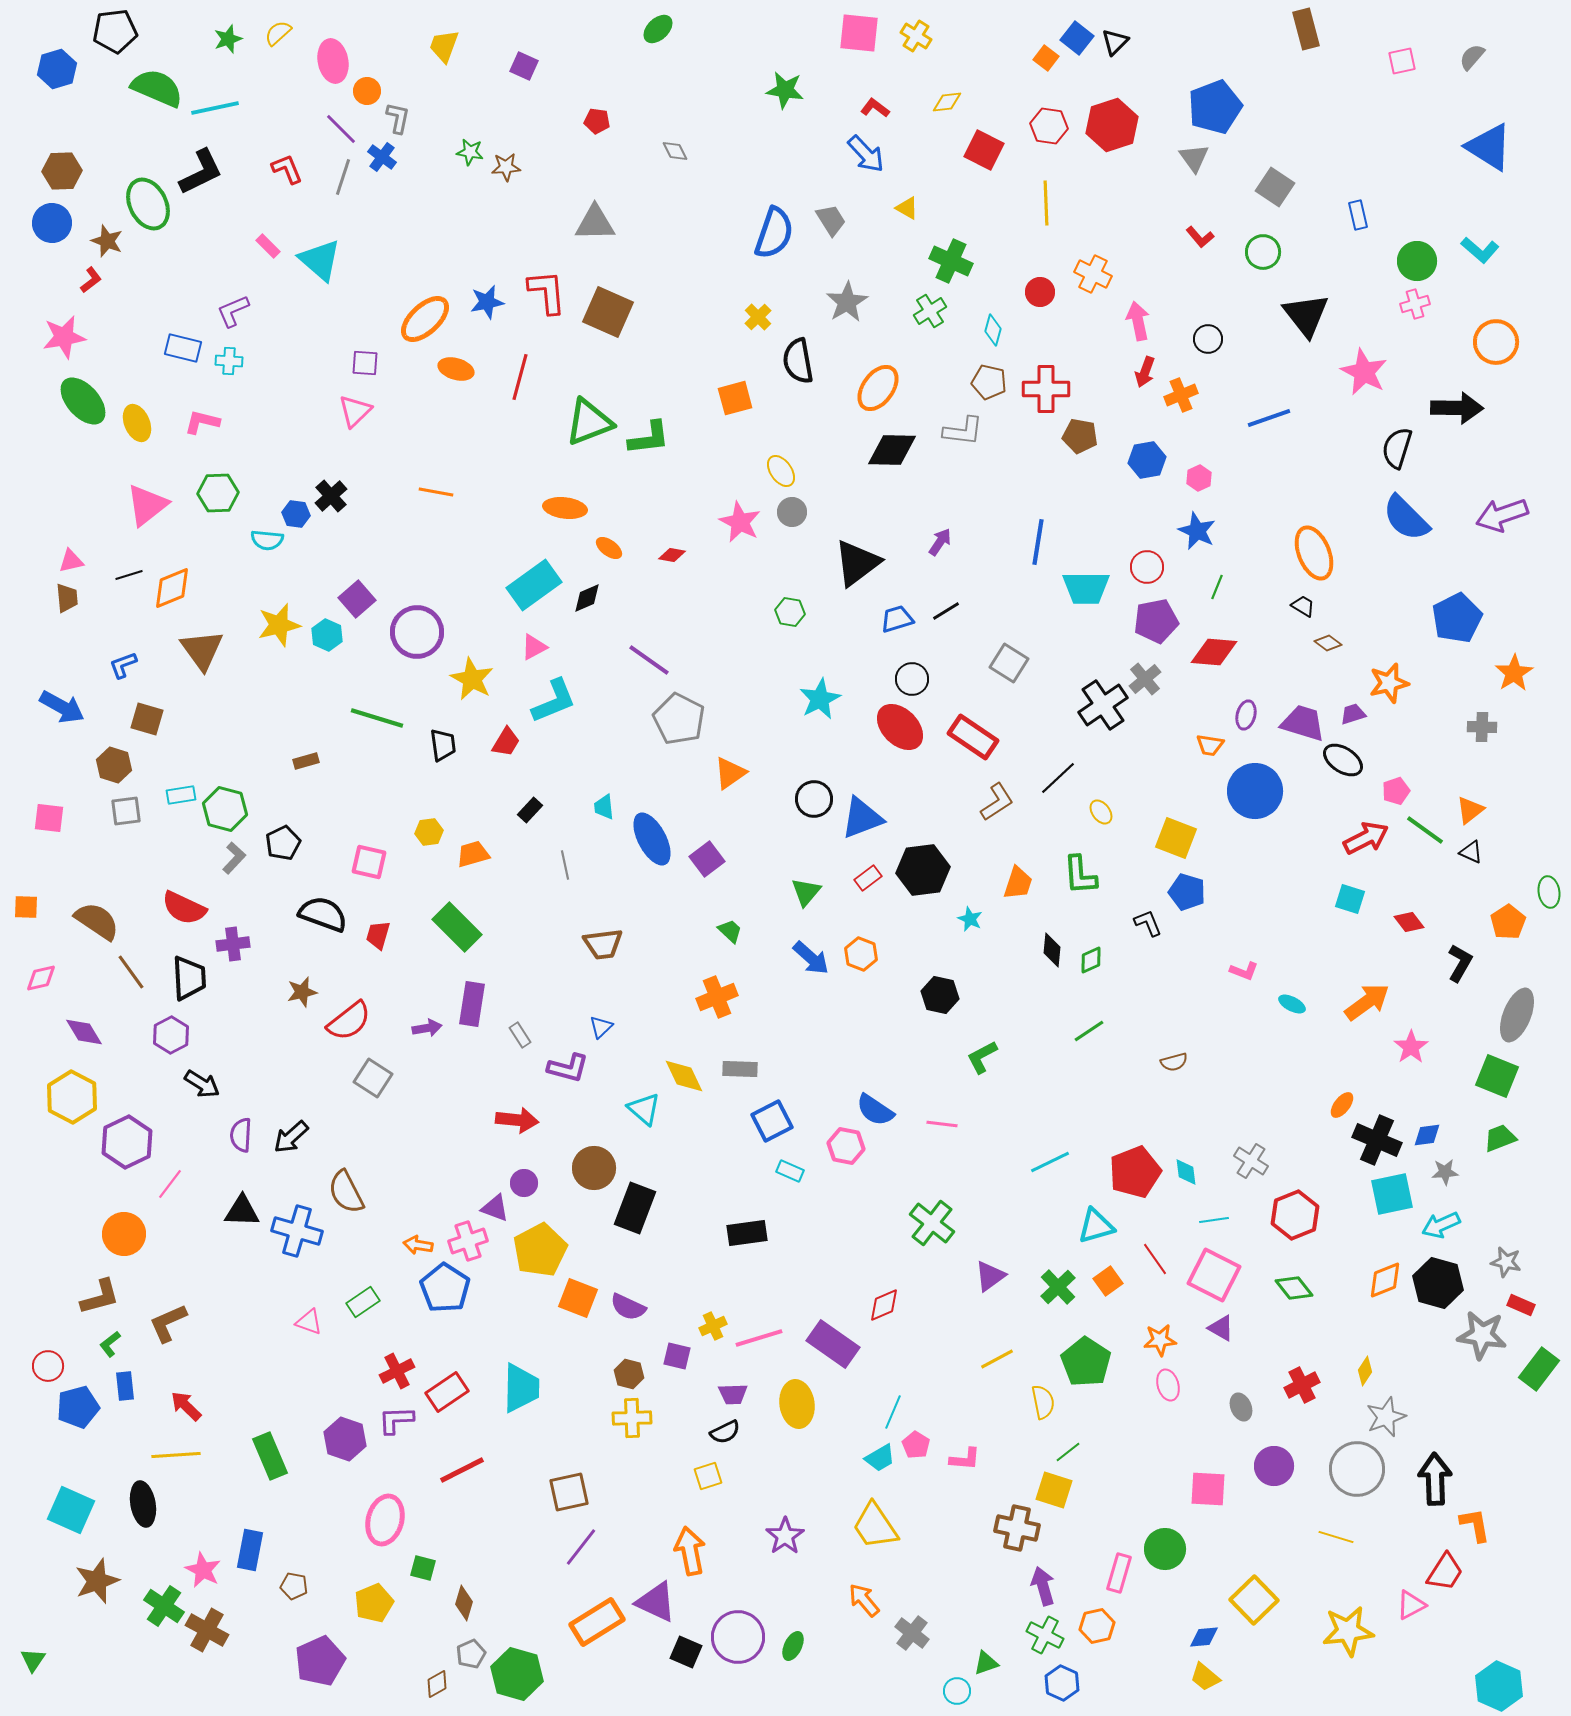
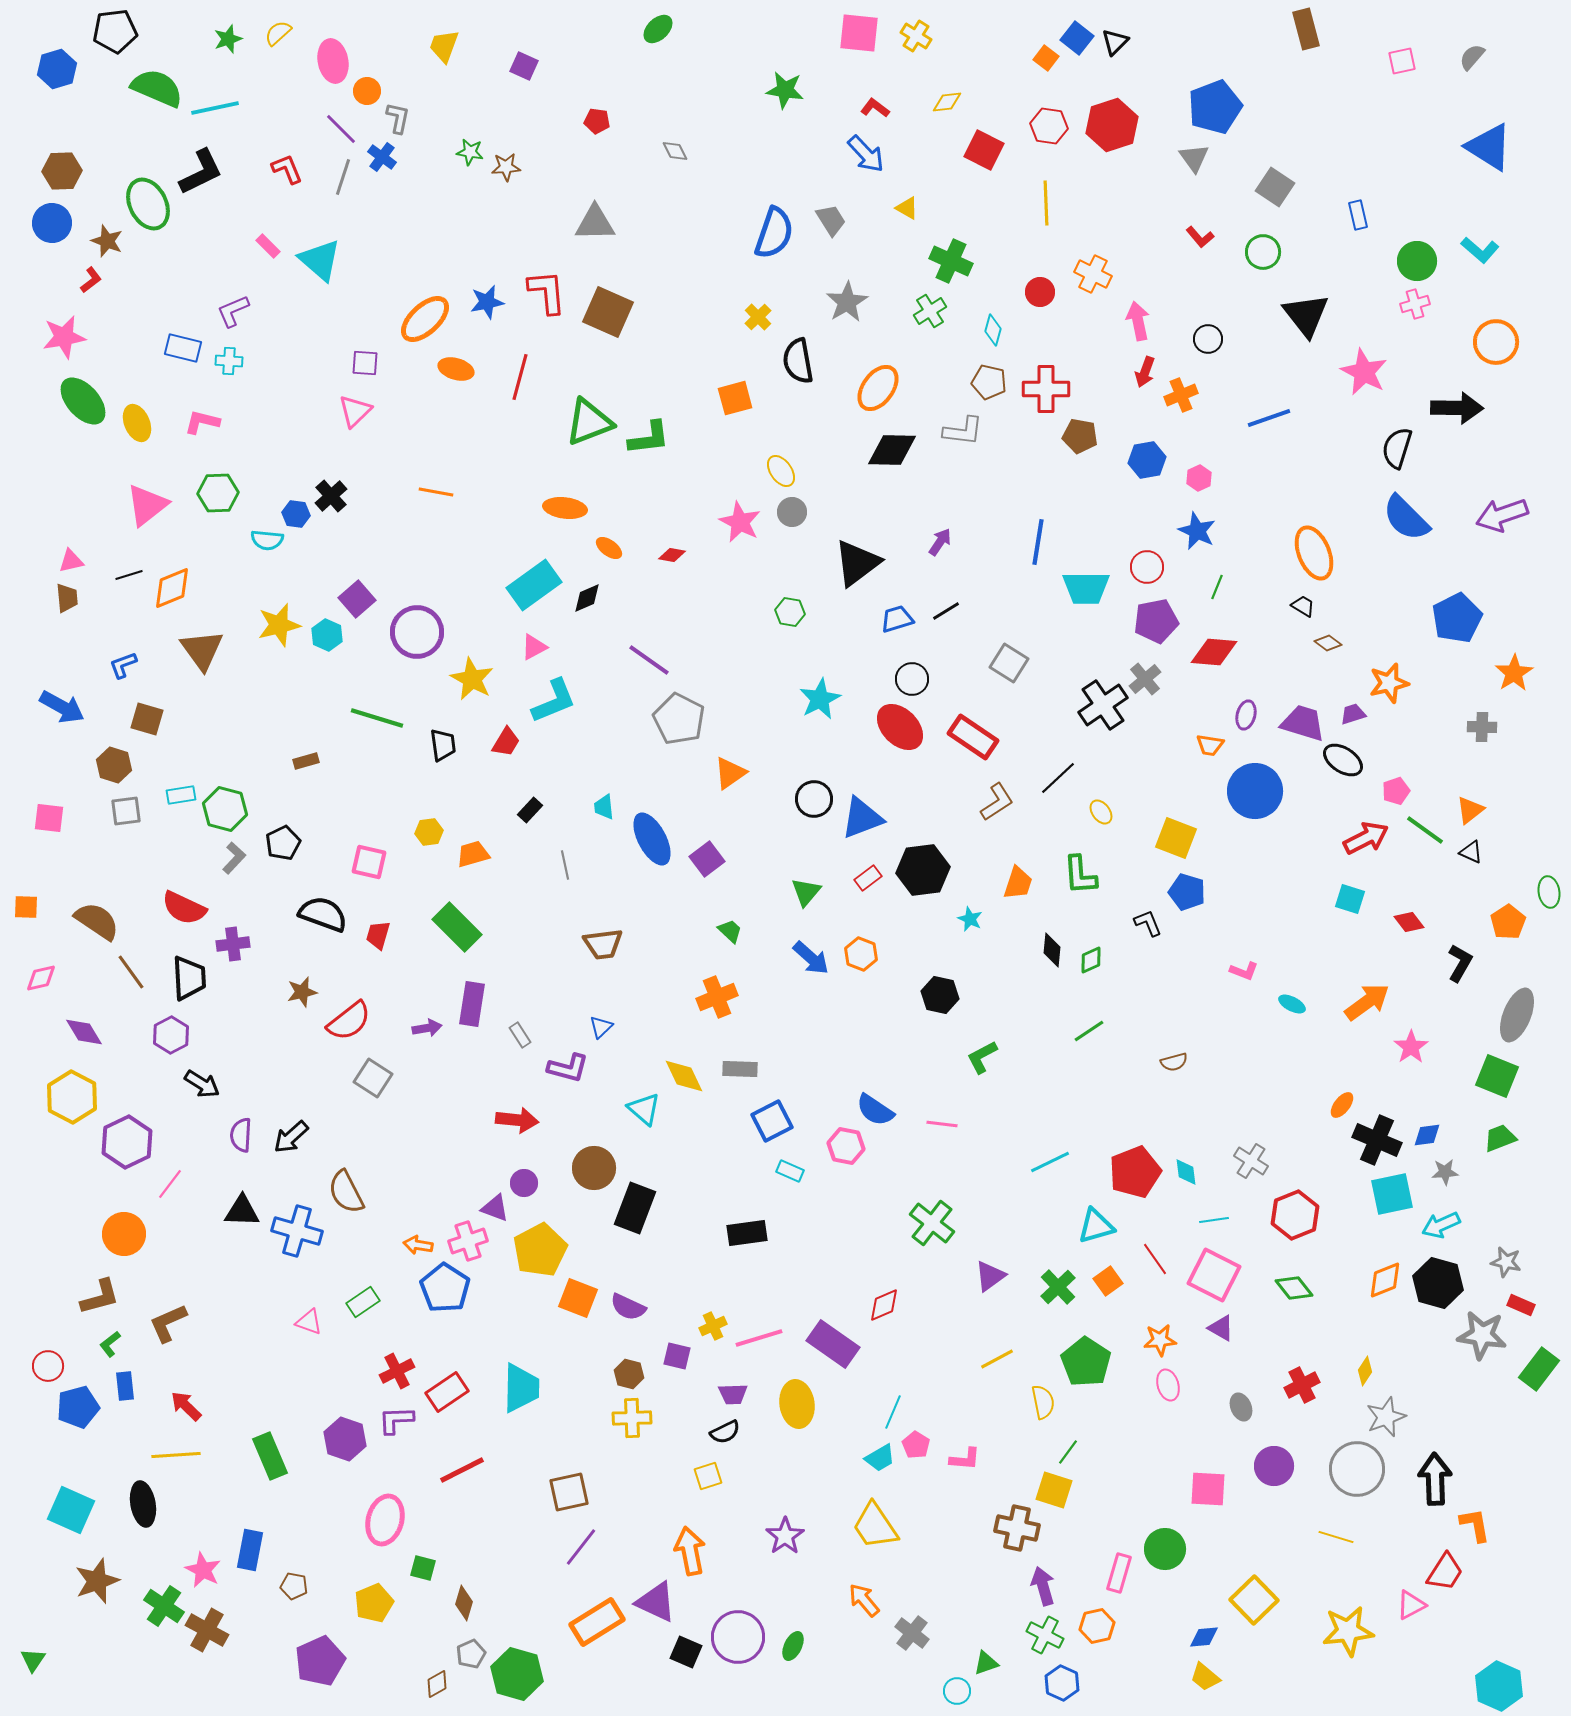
green line at (1068, 1452): rotated 16 degrees counterclockwise
